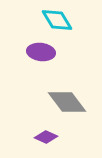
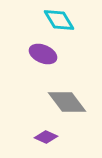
cyan diamond: moved 2 px right
purple ellipse: moved 2 px right, 2 px down; rotated 16 degrees clockwise
